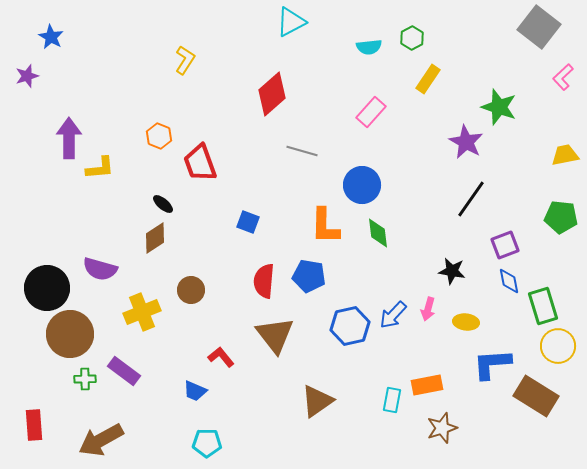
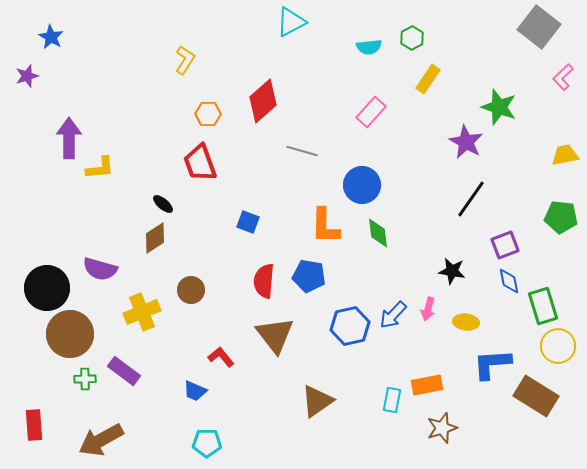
red diamond at (272, 94): moved 9 px left, 7 px down
orange hexagon at (159, 136): moved 49 px right, 22 px up; rotated 20 degrees counterclockwise
